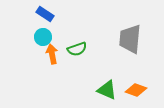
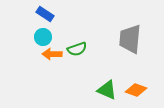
orange arrow: rotated 78 degrees counterclockwise
